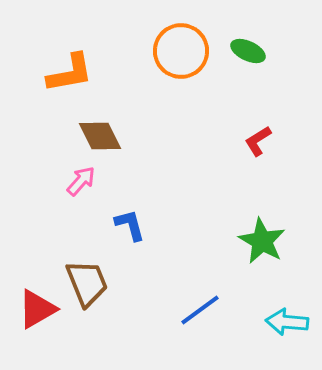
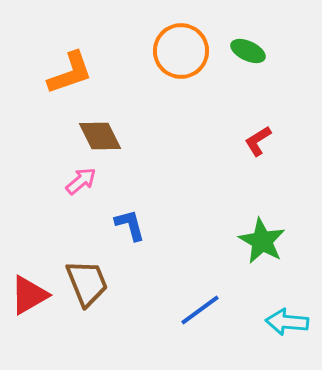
orange L-shape: rotated 9 degrees counterclockwise
pink arrow: rotated 8 degrees clockwise
red triangle: moved 8 px left, 14 px up
